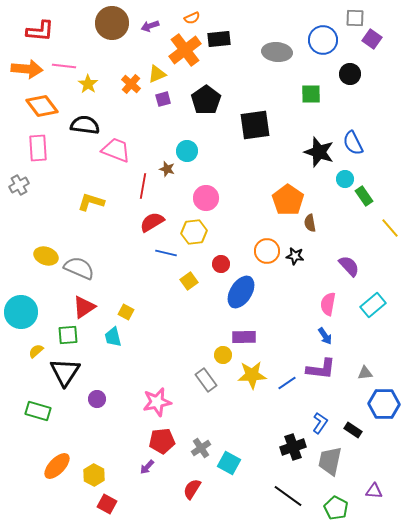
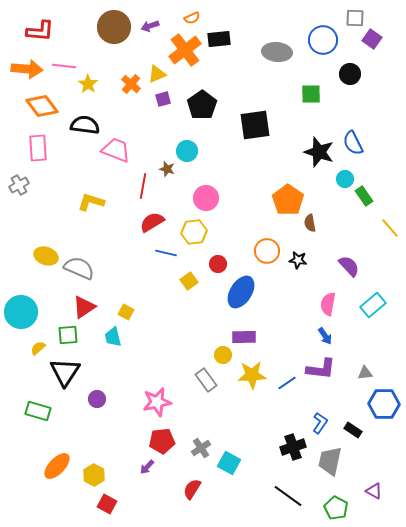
brown circle at (112, 23): moved 2 px right, 4 px down
black pentagon at (206, 100): moved 4 px left, 5 px down
black star at (295, 256): moved 3 px right, 4 px down
red circle at (221, 264): moved 3 px left
yellow semicircle at (36, 351): moved 2 px right, 3 px up
purple triangle at (374, 491): rotated 24 degrees clockwise
